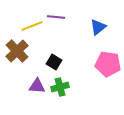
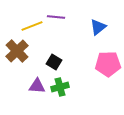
pink pentagon: rotated 10 degrees counterclockwise
